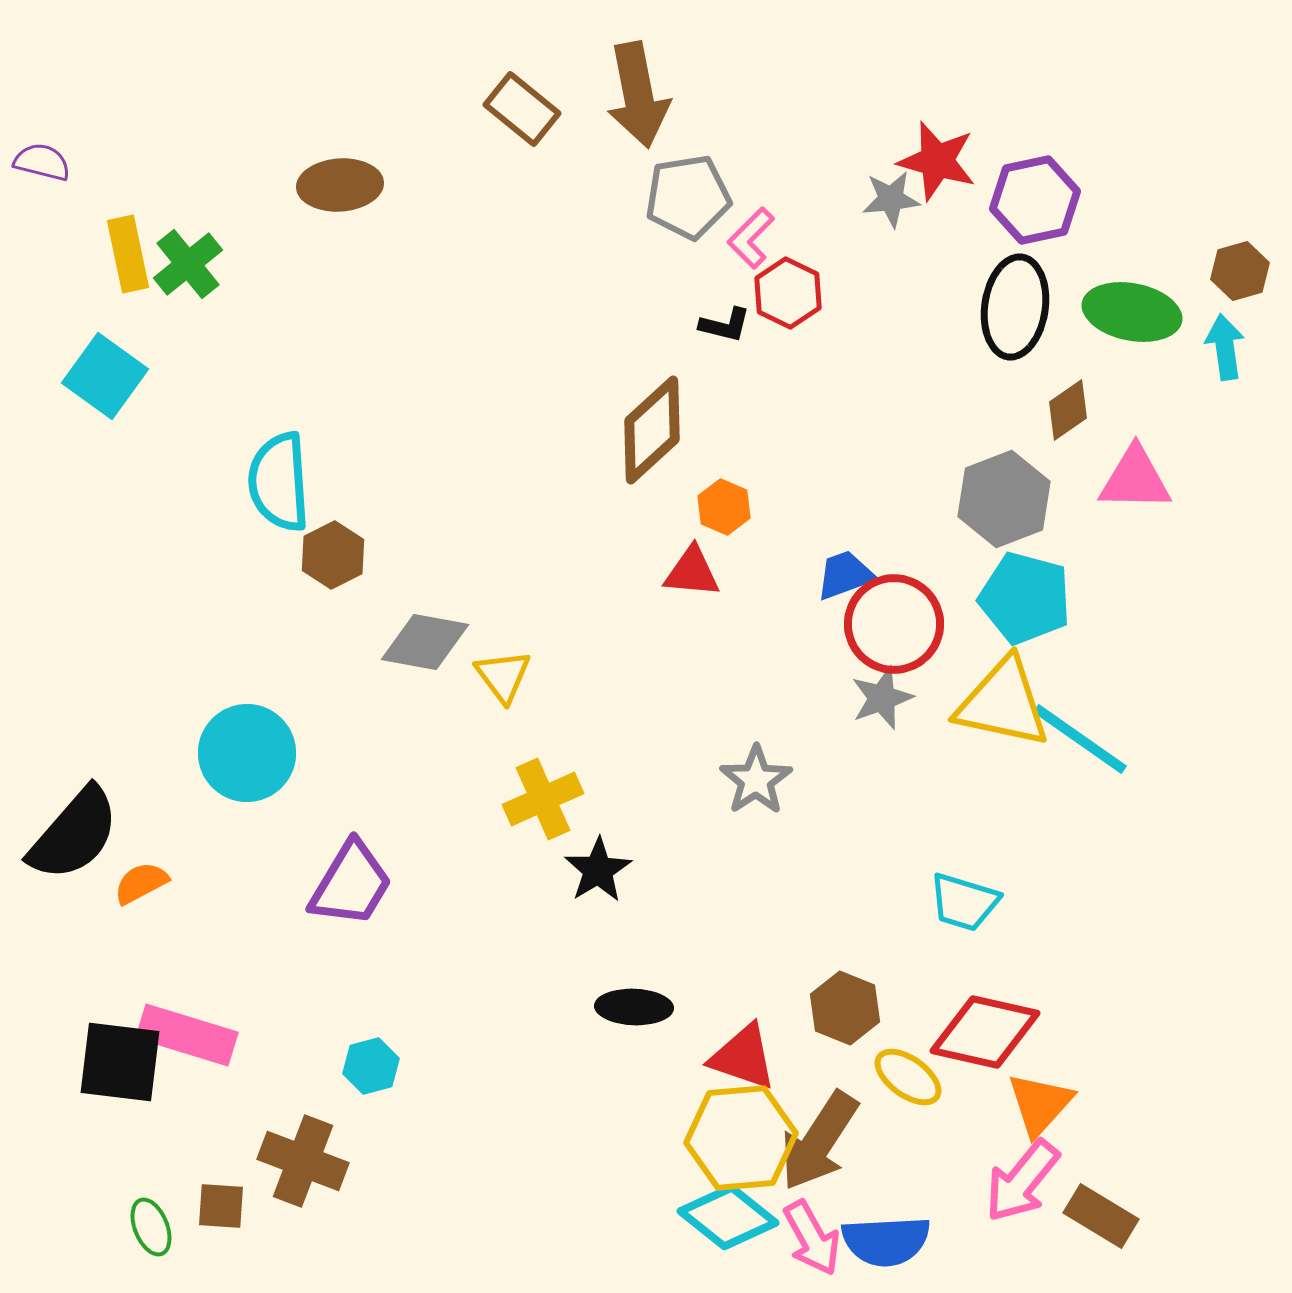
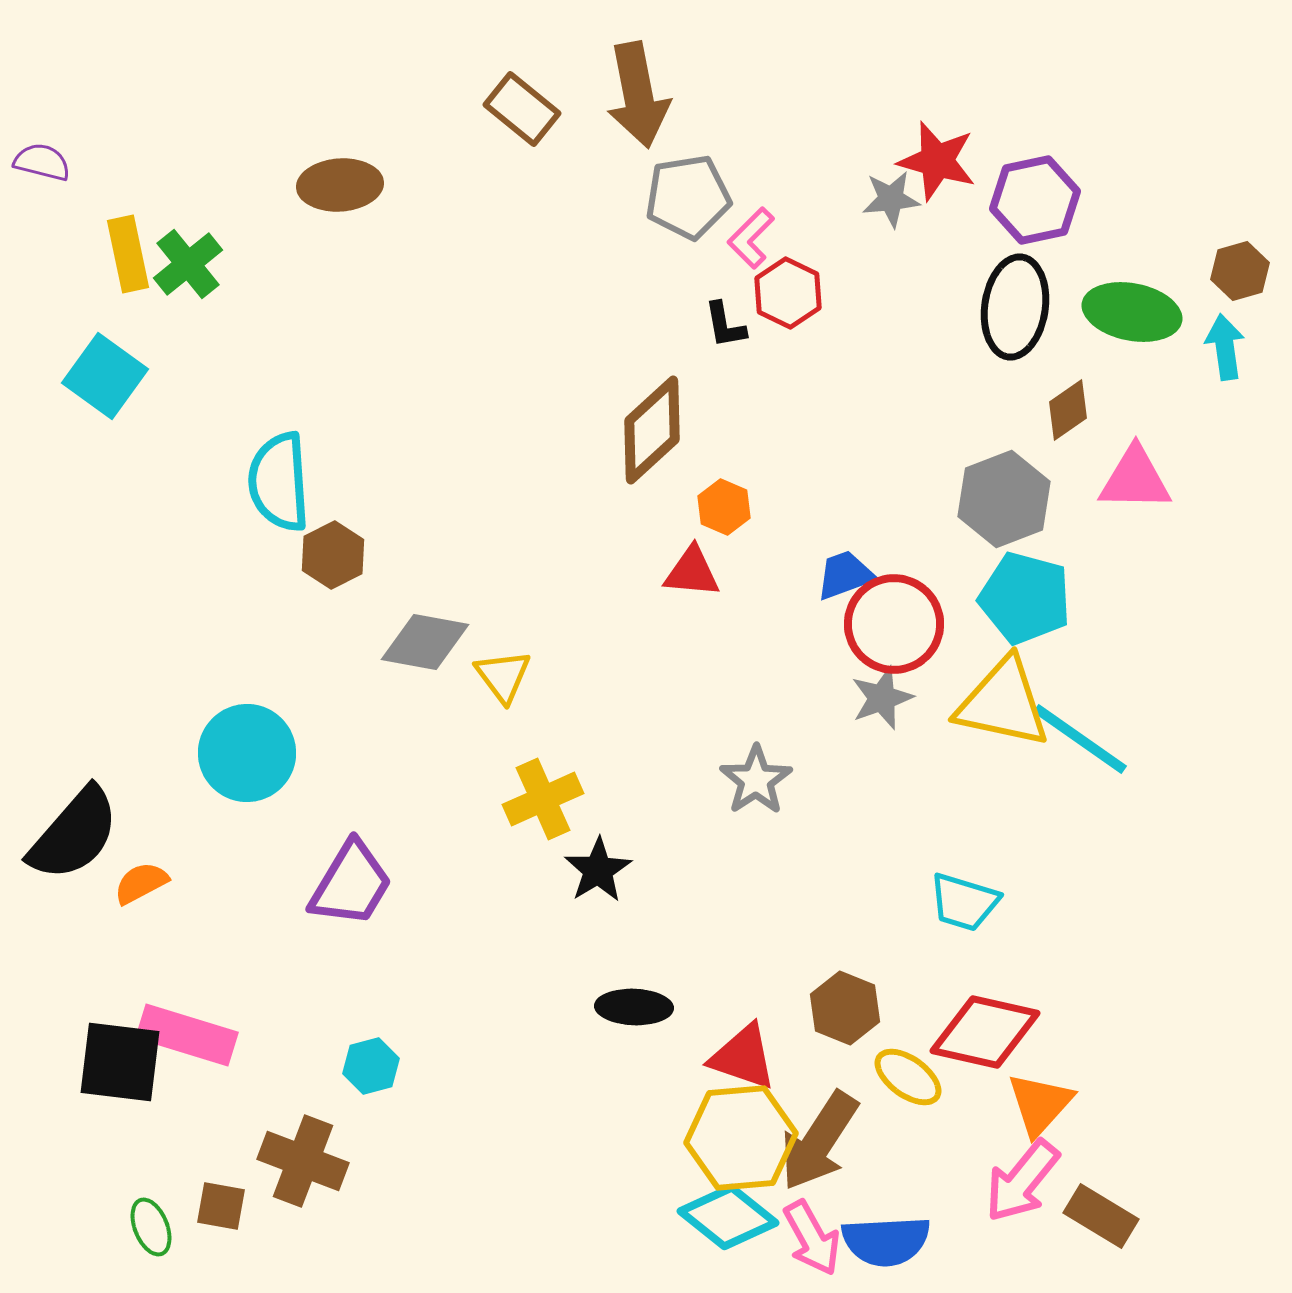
black L-shape at (725, 325): rotated 66 degrees clockwise
brown square at (221, 1206): rotated 6 degrees clockwise
